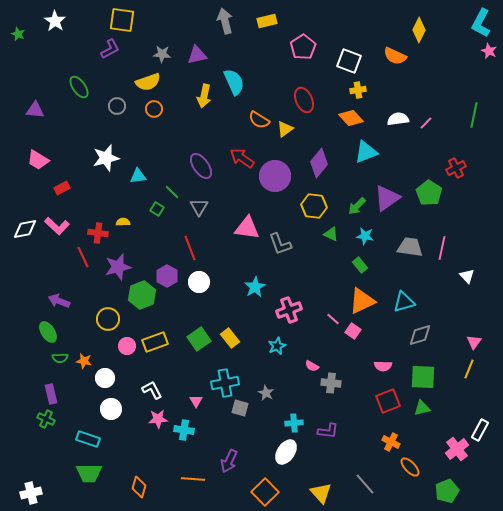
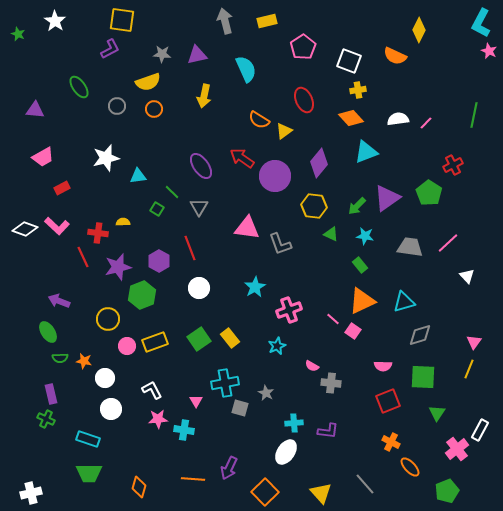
cyan semicircle at (234, 82): moved 12 px right, 13 px up
yellow triangle at (285, 129): moved 1 px left, 2 px down
pink trapezoid at (38, 160): moved 5 px right, 3 px up; rotated 60 degrees counterclockwise
red cross at (456, 168): moved 3 px left, 3 px up
white diamond at (25, 229): rotated 30 degrees clockwise
pink line at (442, 248): moved 6 px right, 5 px up; rotated 35 degrees clockwise
purple hexagon at (167, 276): moved 8 px left, 15 px up
white circle at (199, 282): moved 6 px down
green triangle at (422, 408): moved 15 px right, 5 px down; rotated 42 degrees counterclockwise
purple arrow at (229, 461): moved 7 px down
